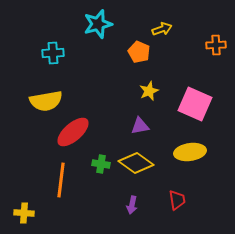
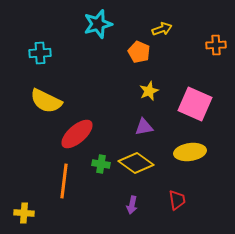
cyan cross: moved 13 px left
yellow semicircle: rotated 36 degrees clockwise
purple triangle: moved 4 px right, 1 px down
red ellipse: moved 4 px right, 2 px down
orange line: moved 3 px right, 1 px down
